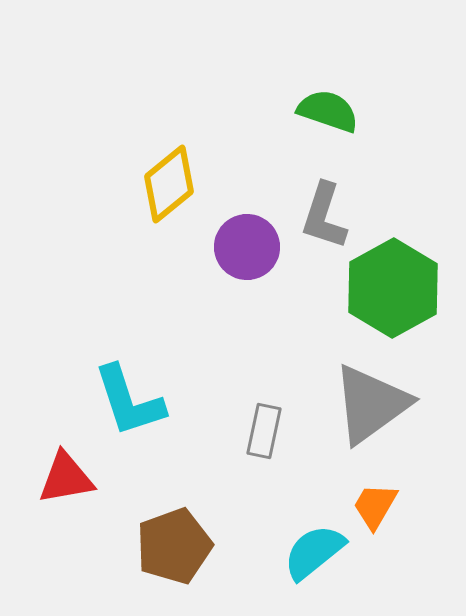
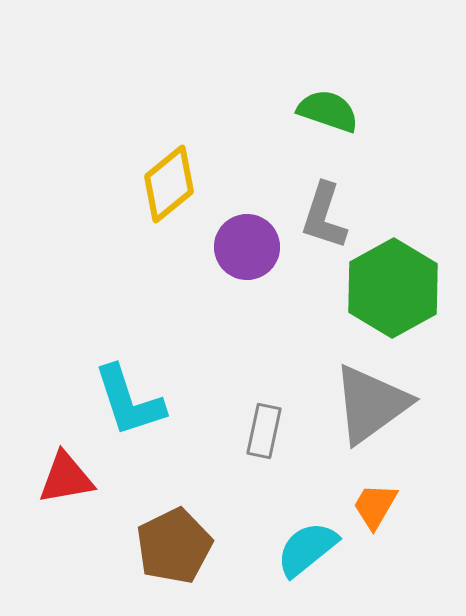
brown pentagon: rotated 6 degrees counterclockwise
cyan semicircle: moved 7 px left, 3 px up
